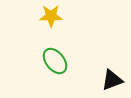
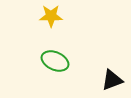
green ellipse: rotated 28 degrees counterclockwise
